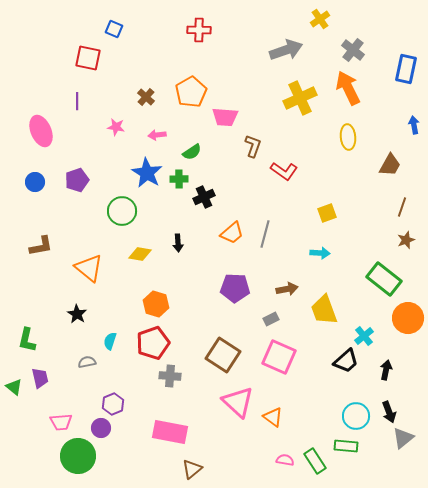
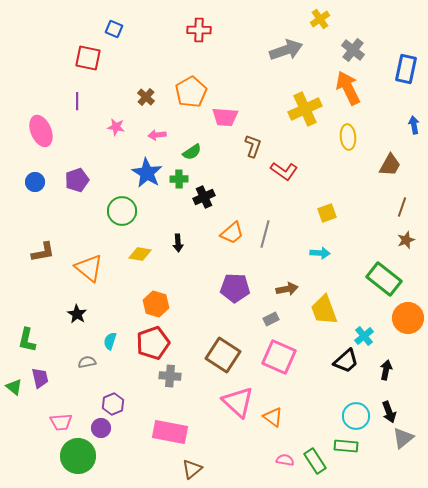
yellow cross at (300, 98): moved 5 px right, 11 px down
brown L-shape at (41, 246): moved 2 px right, 6 px down
